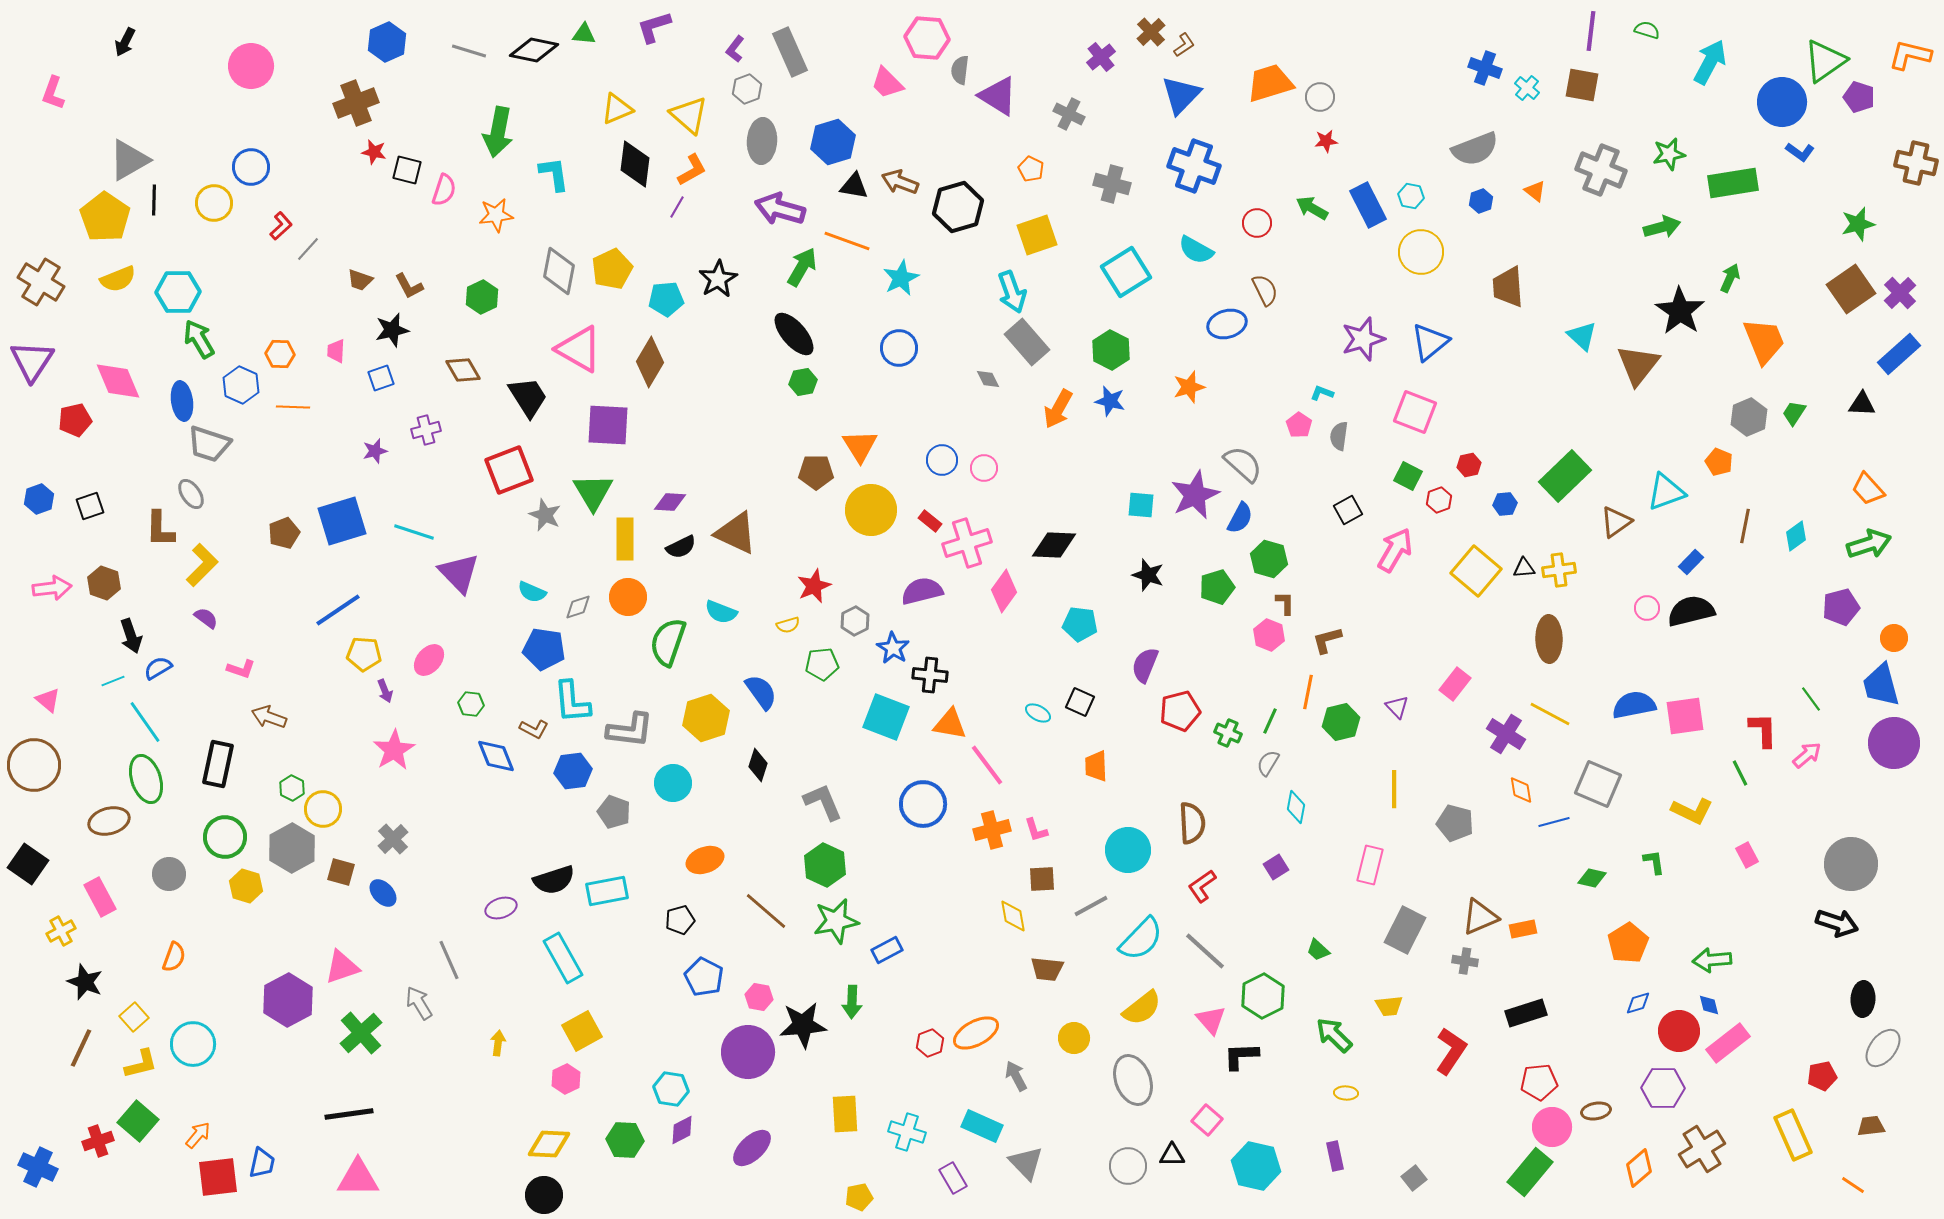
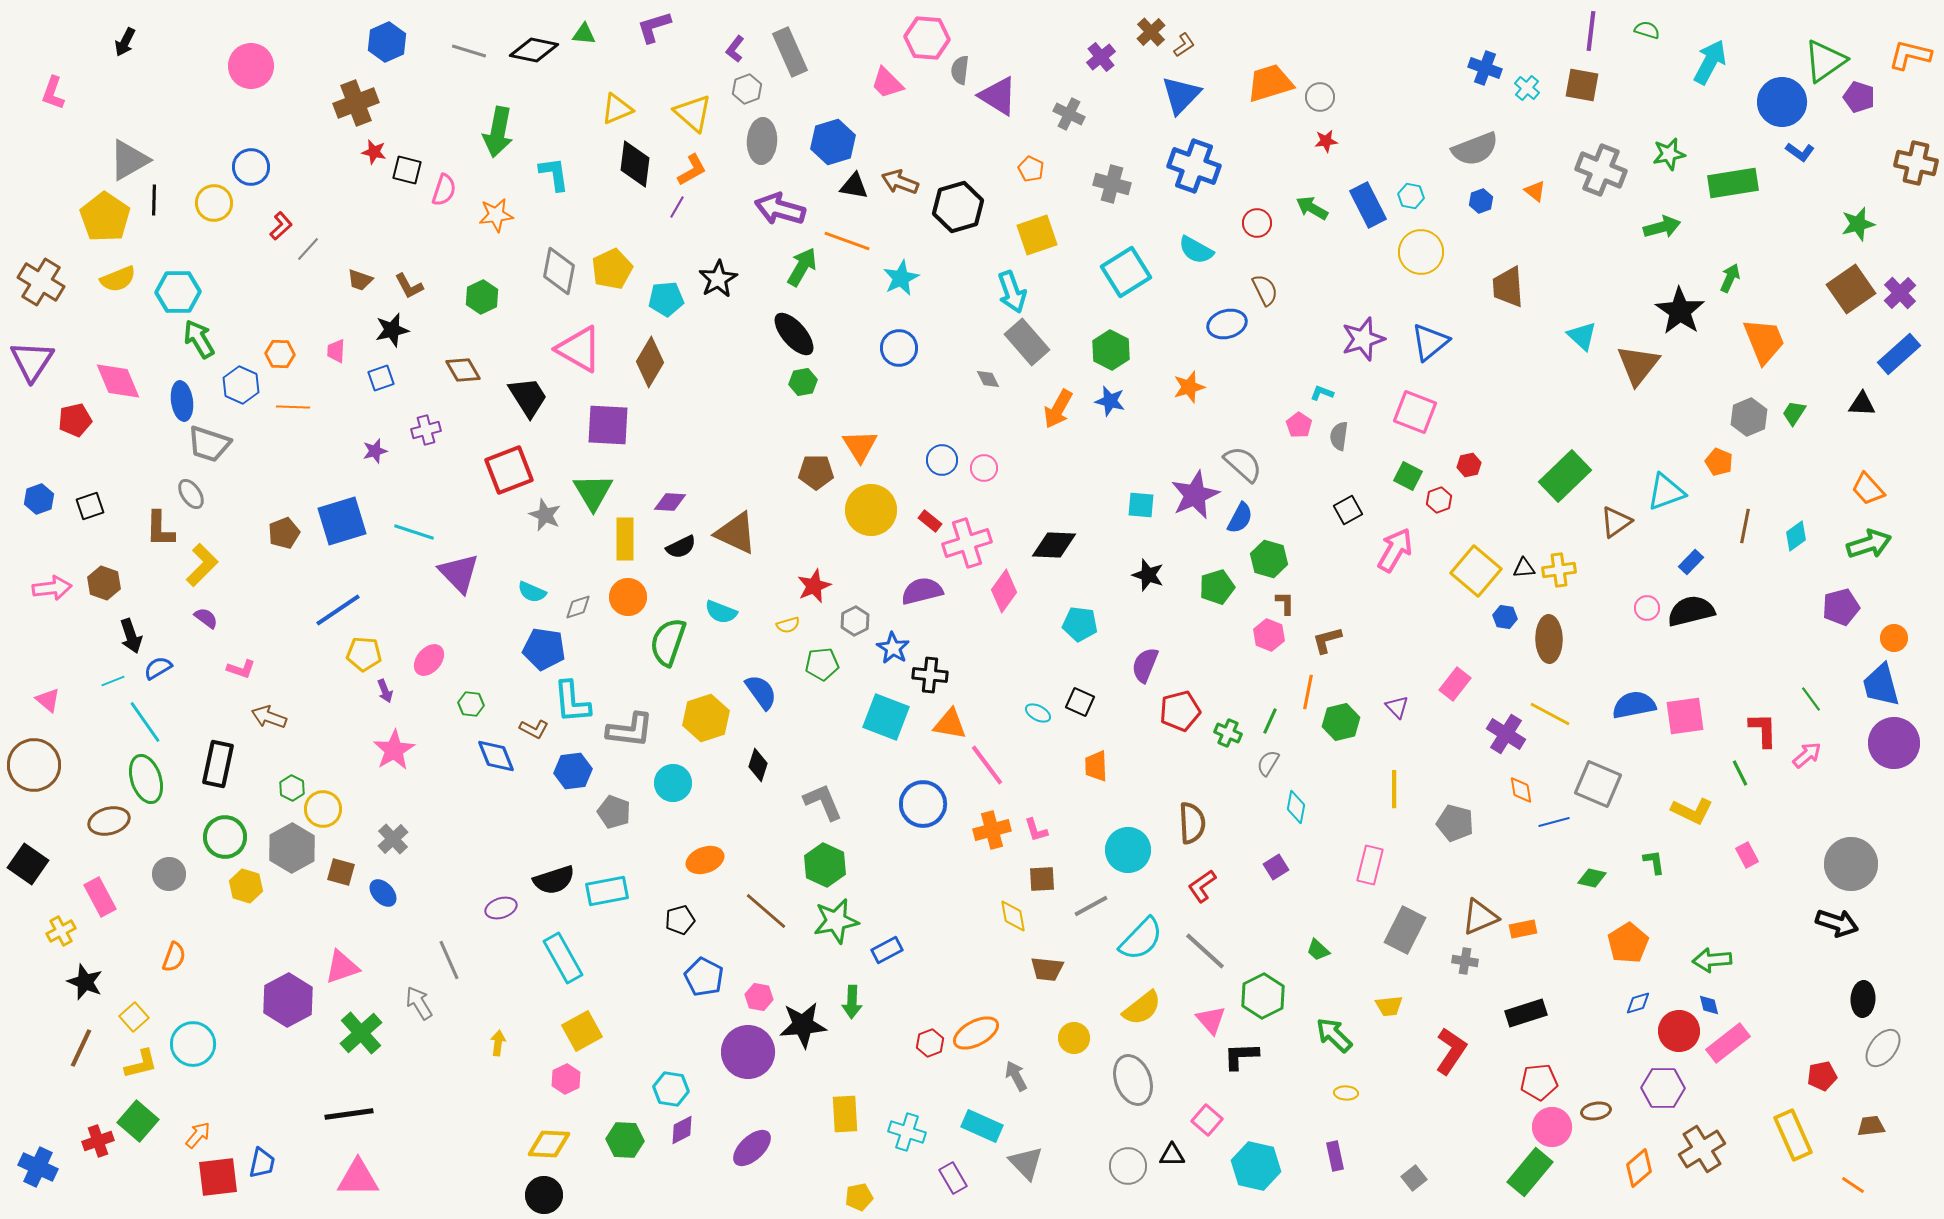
yellow triangle at (689, 115): moved 4 px right, 2 px up
blue hexagon at (1505, 504): moved 113 px down; rotated 15 degrees clockwise
